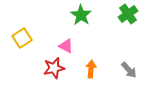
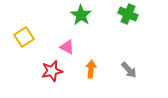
green cross: rotated 30 degrees counterclockwise
yellow square: moved 2 px right, 1 px up
pink triangle: moved 1 px right, 1 px down
red star: moved 2 px left, 3 px down
